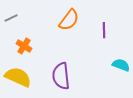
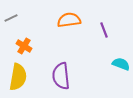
orange semicircle: rotated 135 degrees counterclockwise
purple line: rotated 21 degrees counterclockwise
cyan semicircle: moved 1 px up
yellow semicircle: rotated 76 degrees clockwise
